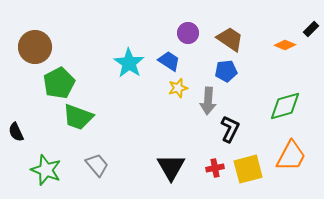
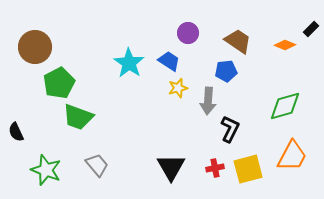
brown trapezoid: moved 8 px right, 2 px down
orange trapezoid: moved 1 px right
